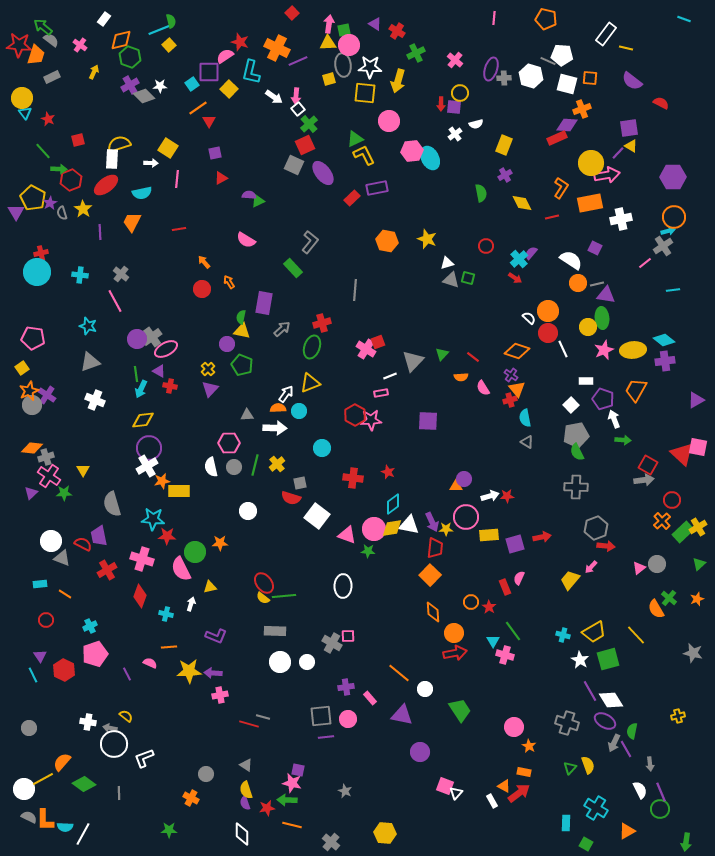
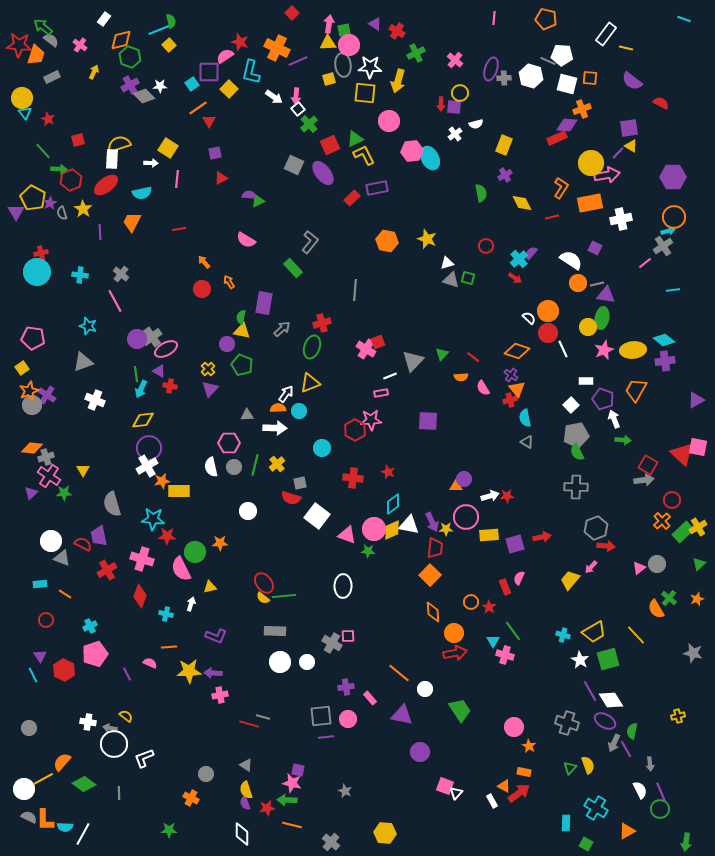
red square at (305, 145): moved 25 px right
green ellipse at (602, 318): rotated 15 degrees clockwise
gray triangle at (90, 362): moved 7 px left
red hexagon at (355, 415): moved 15 px down
yellow diamond at (392, 528): moved 2 px down; rotated 15 degrees counterclockwise
